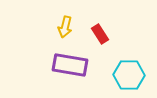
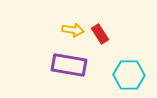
yellow arrow: moved 8 px right, 3 px down; rotated 95 degrees counterclockwise
purple rectangle: moved 1 px left
